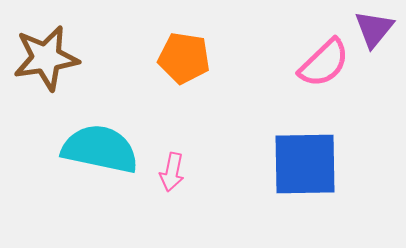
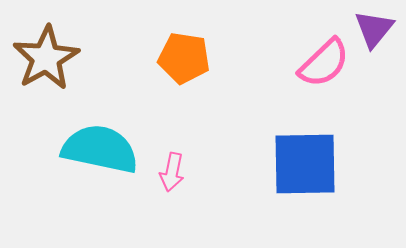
brown star: rotated 20 degrees counterclockwise
